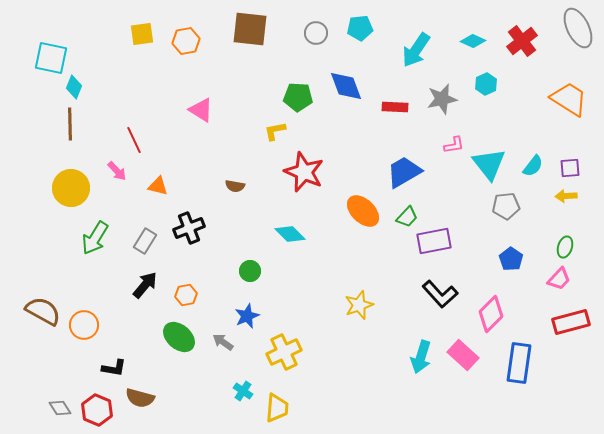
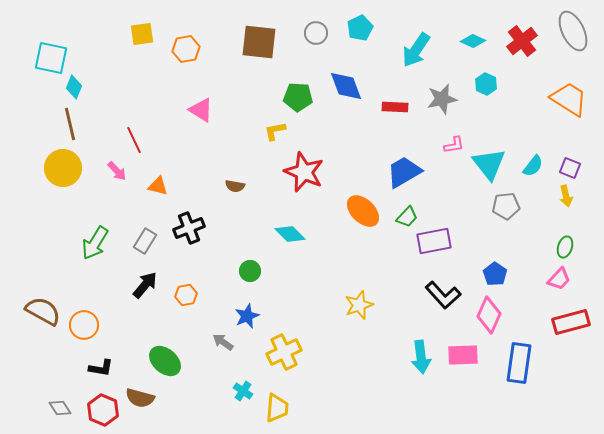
cyan pentagon at (360, 28): rotated 20 degrees counterclockwise
gray ellipse at (578, 28): moved 5 px left, 3 px down
brown square at (250, 29): moved 9 px right, 13 px down
orange hexagon at (186, 41): moved 8 px down
cyan hexagon at (486, 84): rotated 10 degrees counterclockwise
brown line at (70, 124): rotated 12 degrees counterclockwise
purple square at (570, 168): rotated 25 degrees clockwise
yellow circle at (71, 188): moved 8 px left, 20 px up
yellow arrow at (566, 196): rotated 100 degrees counterclockwise
green arrow at (95, 238): moved 5 px down
blue pentagon at (511, 259): moved 16 px left, 15 px down
black L-shape at (440, 294): moved 3 px right, 1 px down
pink diamond at (491, 314): moved 2 px left, 1 px down; rotated 21 degrees counterclockwise
green ellipse at (179, 337): moved 14 px left, 24 px down
pink rectangle at (463, 355): rotated 44 degrees counterclockwise
cyan arrow at (421, 357): rotated 24 degrees counterclockwise
black L-shape at (114, 368): moved 13 px left
red hexagon at (97, 410): moved 6 px right
